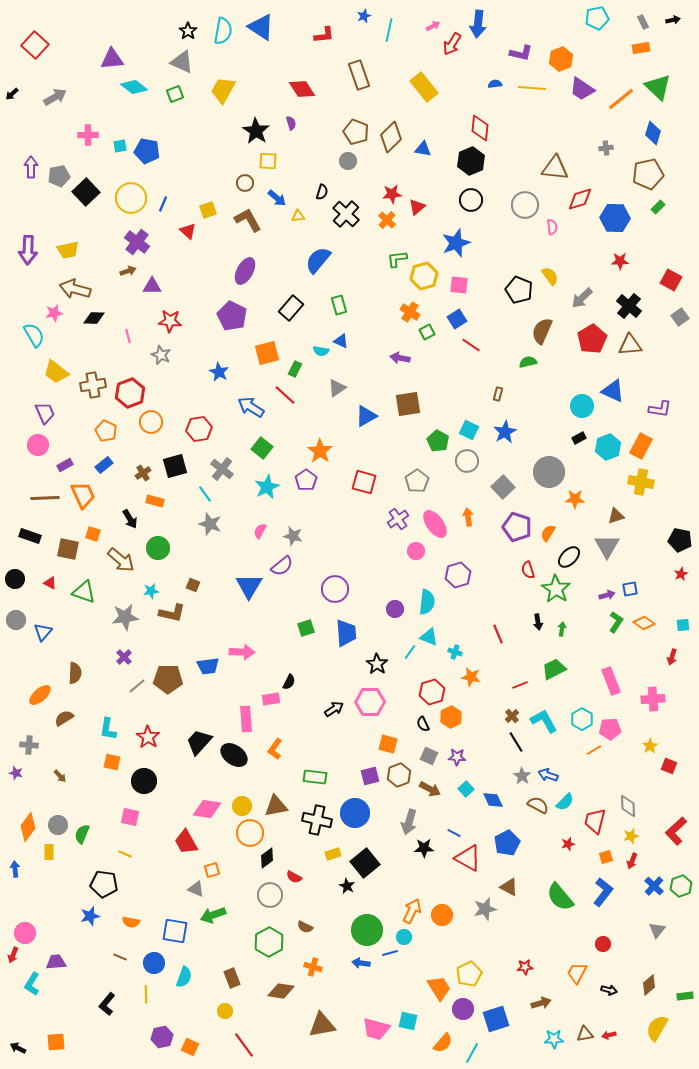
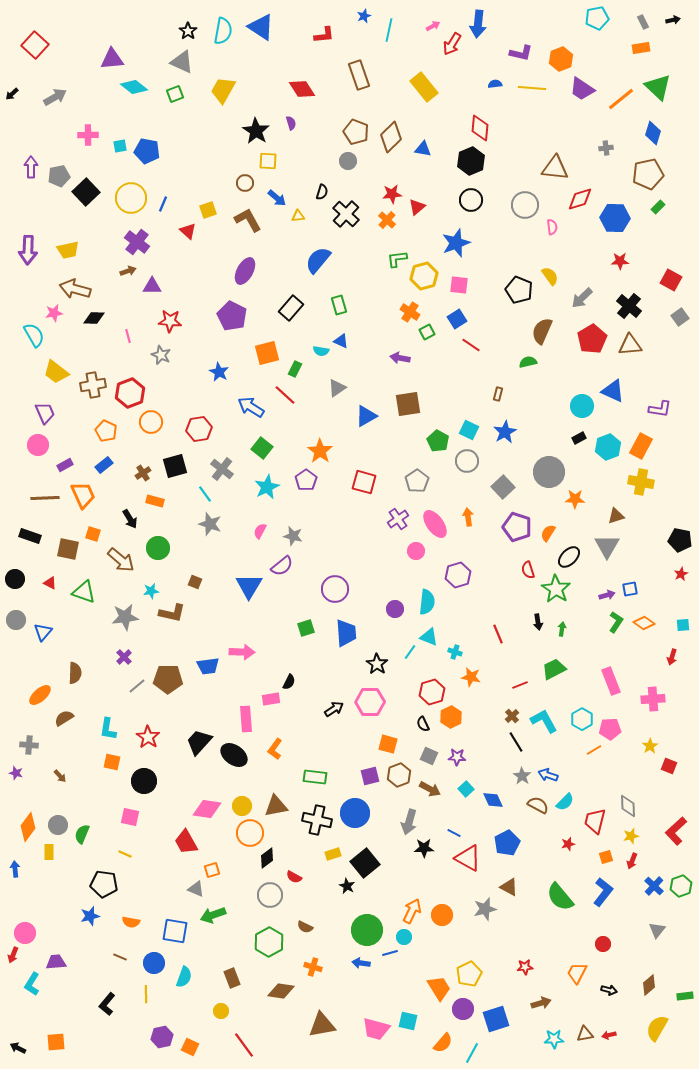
brown square at (193, 585): moved 2 px right, 3 px up
yellow circle at (225, 1011): moved 4 px left
